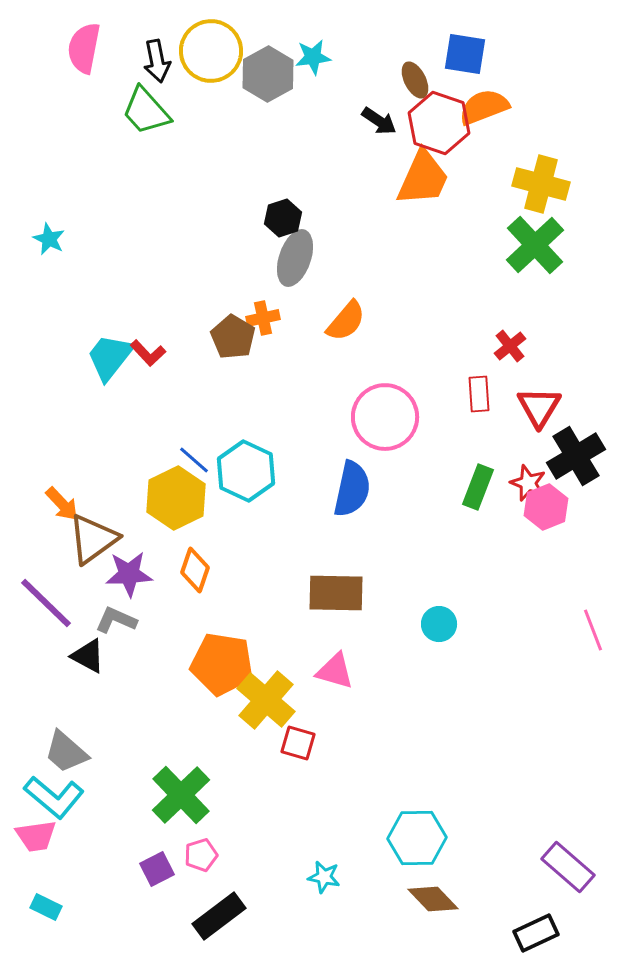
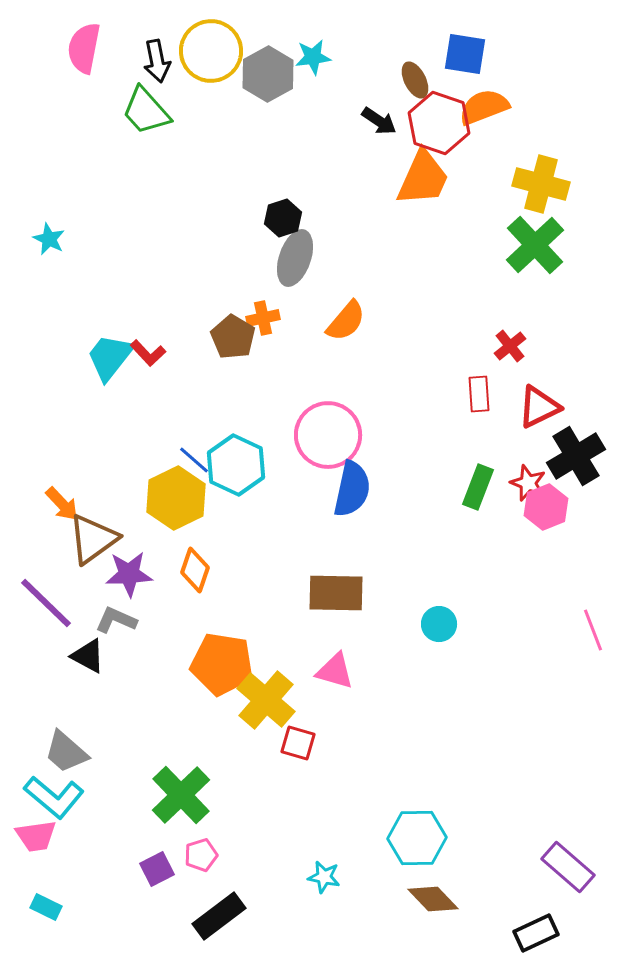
red triangle at (539, 407): rotated 33 degrees clockwise
pink circle at (385, 417): moved 57 px left, 18 px down
cyan hexagon at (246, 471): moved 10 px left, 6 px up
